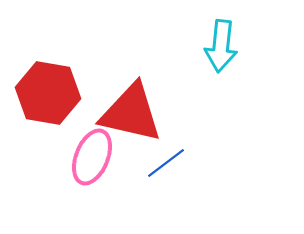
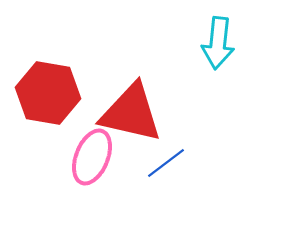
cyan arrow: moved 3 px left, 3 px up
